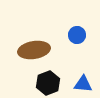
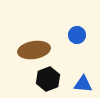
black hexagon: moved 4 px up
